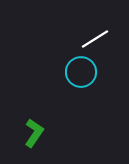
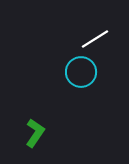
green L-shape: moved 1 px right
